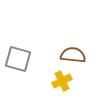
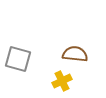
brown semicircle: moved 2 px right, 1 px up
